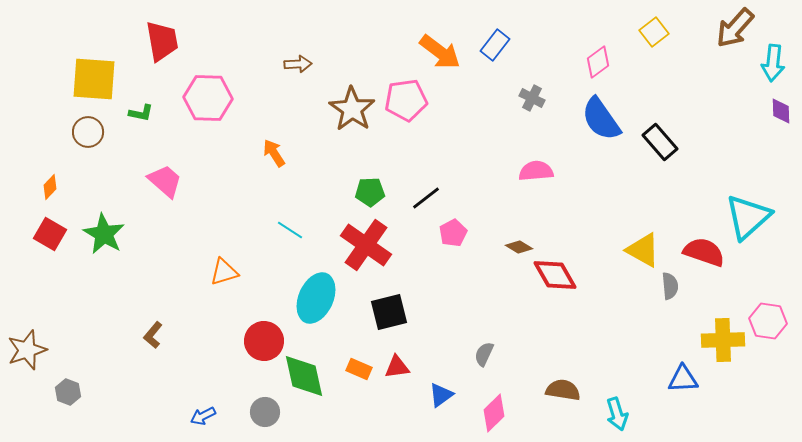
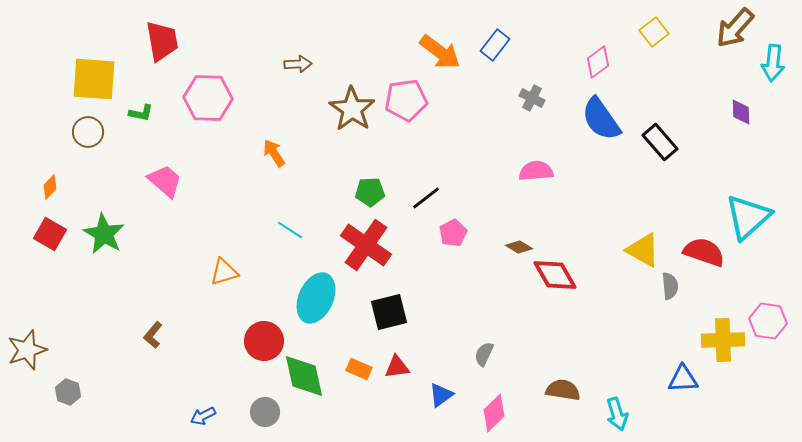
purple diamond at (781, 111): moved 40 px left, 1 px down
